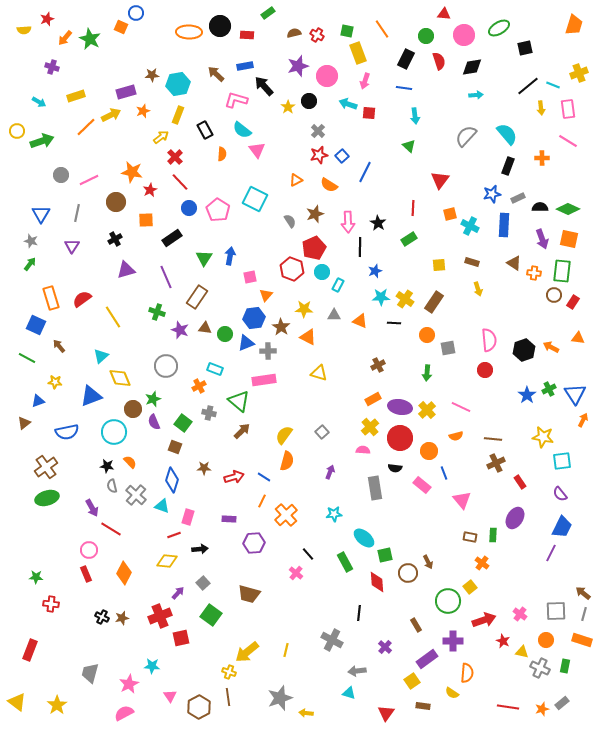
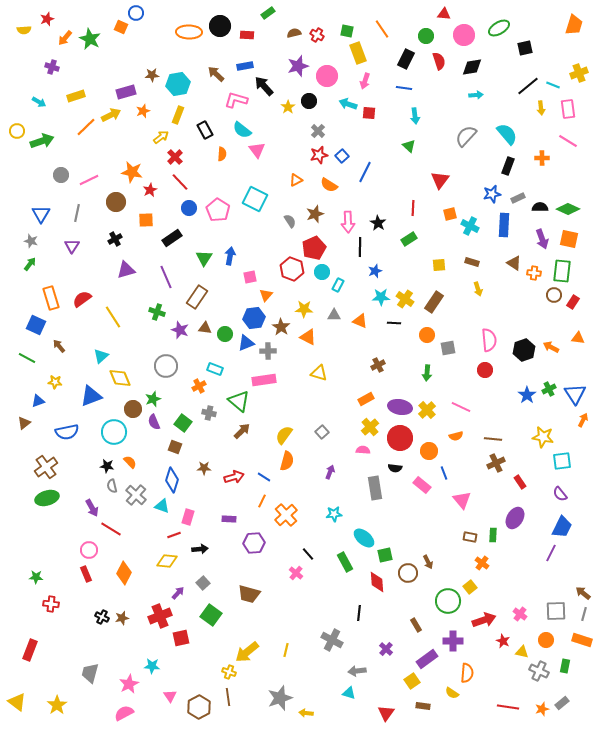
orange rectangle at (373, 399): moved 7 px left
purple cross at (385, 647): moved 1 px right, 2 px down
gray cross at (540, 668): moved 1 px left, 3 px down
